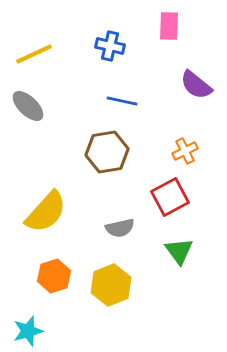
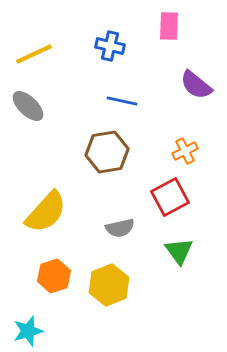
yellow hexagon: moved 2 px left
